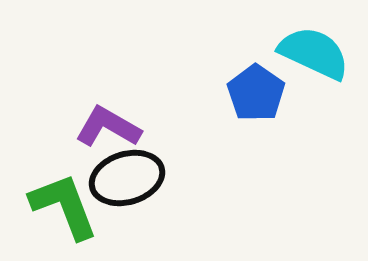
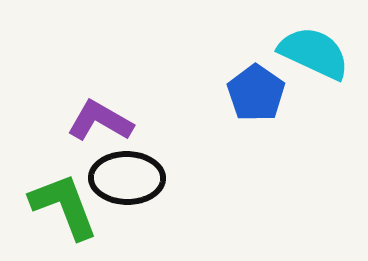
purple L-shape: moved 8 px left, 6 px up
black ellipse: rotated 18 degrees clockwise
